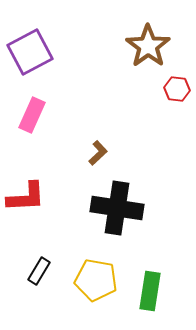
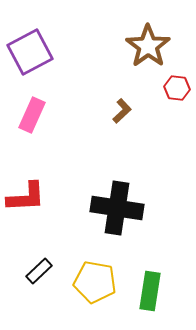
red hexagon: moved 1 px up
brown L-shape: moved 24 px right, 42 px up
black rectangle: rotated 16 degrees clockwise
yellow pentagon: moved 1 px left, 2 px down
